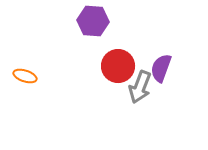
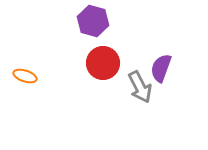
purple hexagon: rotated 12 degrees clockwise
red circle: moved 15 px left, 3 px up
gray arrow: rotated 48 degrees counterclockwise
